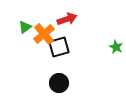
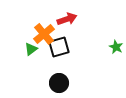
green triangle: moved 6 px right, 22 px down
